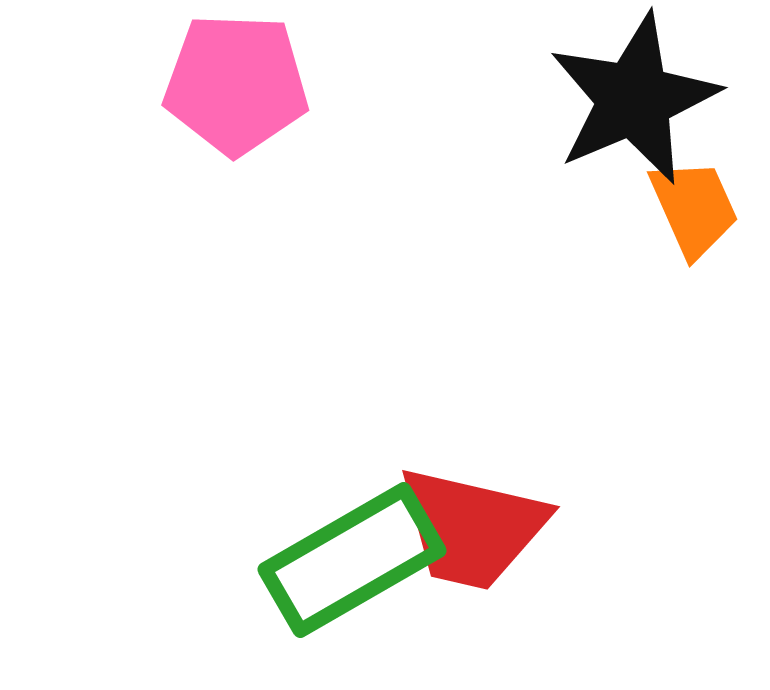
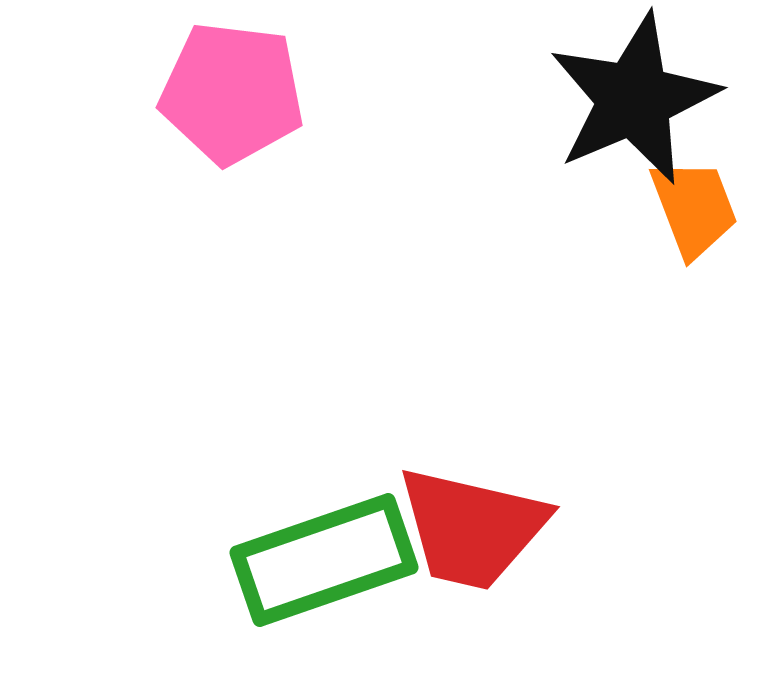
pink pentagon: moved 4 px left, 9 px down; rotated 5 degrees clockwise
orange trapezoid: rotated 3 degrees clockwise
green rectangle: moved 28 px left; rotated 11 degrees clockwise
